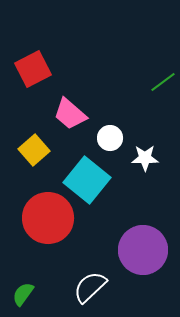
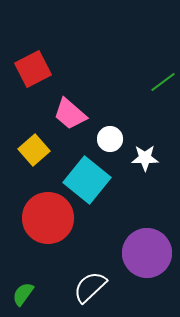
white circle: moved 1 px down
purple circle: moved 4 px right, 3 px down
